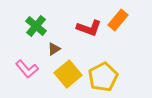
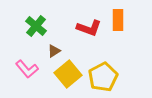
orange rectangle: rotated 40 degrees counterclockwise
brown triangle: moved 2 px down
